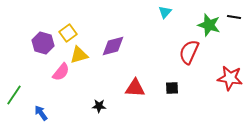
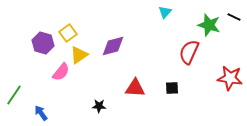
black line: rotated 16 degrees clockwise
yellow triangle: rotated 18 degrees counterclockwise
